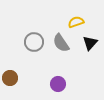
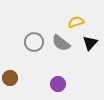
gray semicircle: rotated 18 degrees counterclockwise
